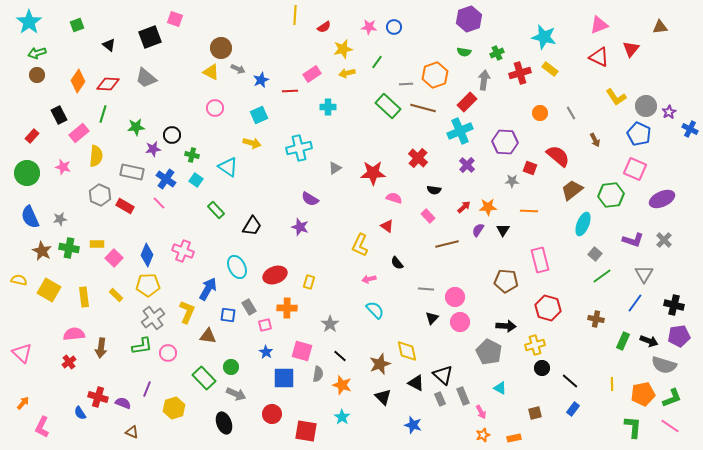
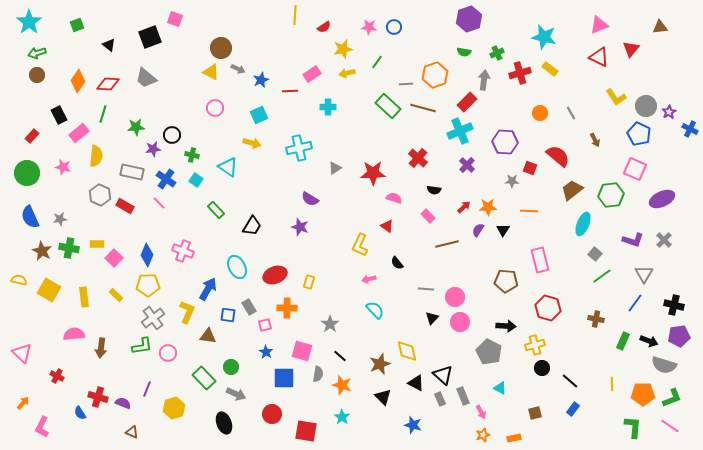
red cross at (69, 362): moved 12 px left, 14 px down; rotated 24 degrees counterclockwise
orange pentagon at (643, 394): rotated 10 degrees clockwise
